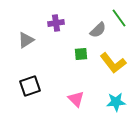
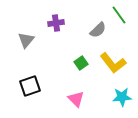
green line: moved 3 px up
gray triangle: rotated 18 degrees counterclockwise
green square: moved 9 px down; rotated 32 degrees counterclockwise
cyan star: moved 6 px right, 5 px up
